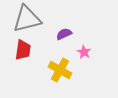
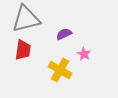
gray triangle: moved 1 px left
pink star: moved 2 px down
